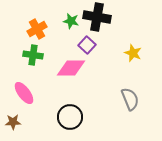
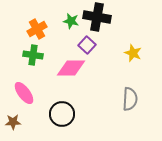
gray semicircle: rotated 25 degrees clockwise
black circle: moved 8 px left, 3 px up
